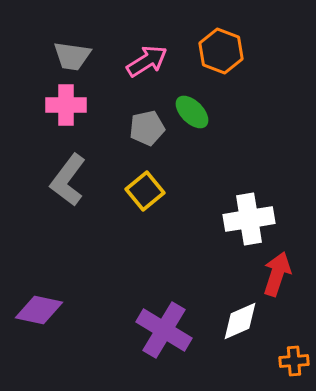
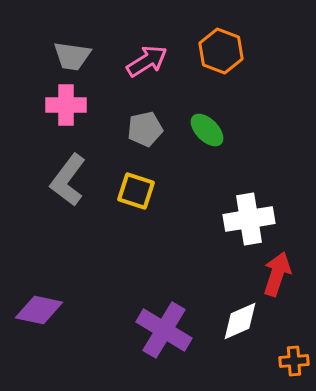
green ellipse: moved 15 px right, 18 px down
gray pentagon: moved 2 px left, 1 px down
yellow square: moved 9 px left; rotated 33 degrees counterclockwise
